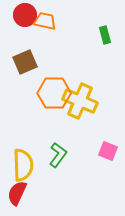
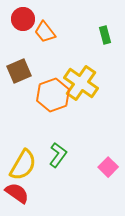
red circle: moved 2 px left, 4 px down
orange trapezoid: moved 11 px down; rotated 140 degrees counterclockwise
brown square: moved 6 px left, 9 px down
orange hexagon: moved 1 px left, 2 px down; rotated 20 degrees counterclockwise
yellow cross: moved 1 px right, 18 px up; rotated 12 degrees clockwise
pink square: moved 16 px down; rotated 24 degrees clockwise
yellow semicircle: rotated 32 degrees clockwise
red semicircle: rotated 100 degrees clockwise
